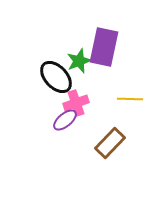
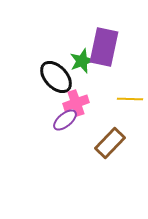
green star: moved 3 px right
